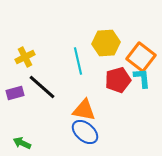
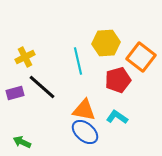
cyan L-shape: moved 25 px left, 39 px down; rotated 50 degrees counterclockwise
green arrow: moved 1 px up
